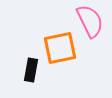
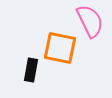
orange square: rotated 24 degrees clockwise
